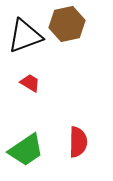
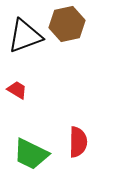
red trapezoid: moved 13 px left, 7 px down
green trapezoid: moved 5 px right, 4 px down; rotated 60 degrees clockwise
